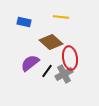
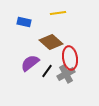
yellow line: moved 3 px left, 4 px up; rotated 14 degrees counterclockwise
gray cross: moved 2 px right
